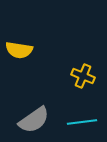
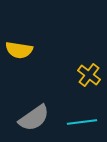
yellow cross: moved 6 px right, 1 px up; rotated 15 degrees clockwise
gray semicircle: moved 2 px up
